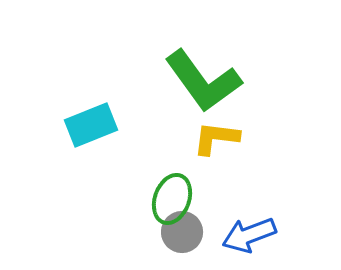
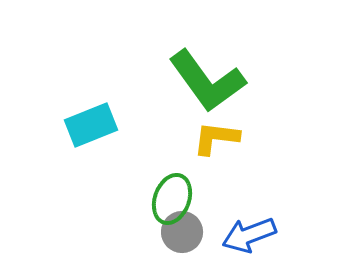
green L-shape: moved 4 px right
